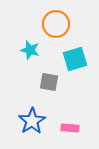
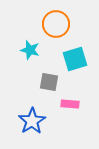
pink rectangle: moved 24 px up
